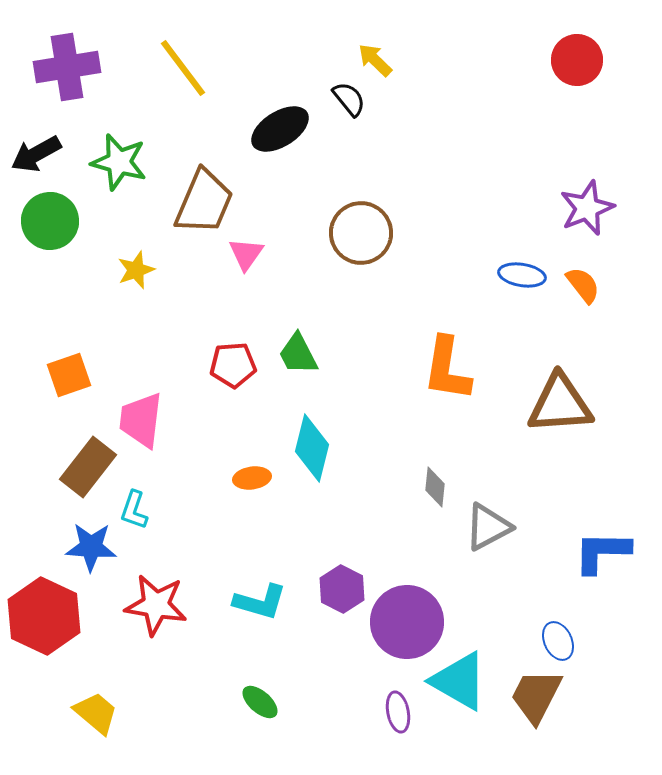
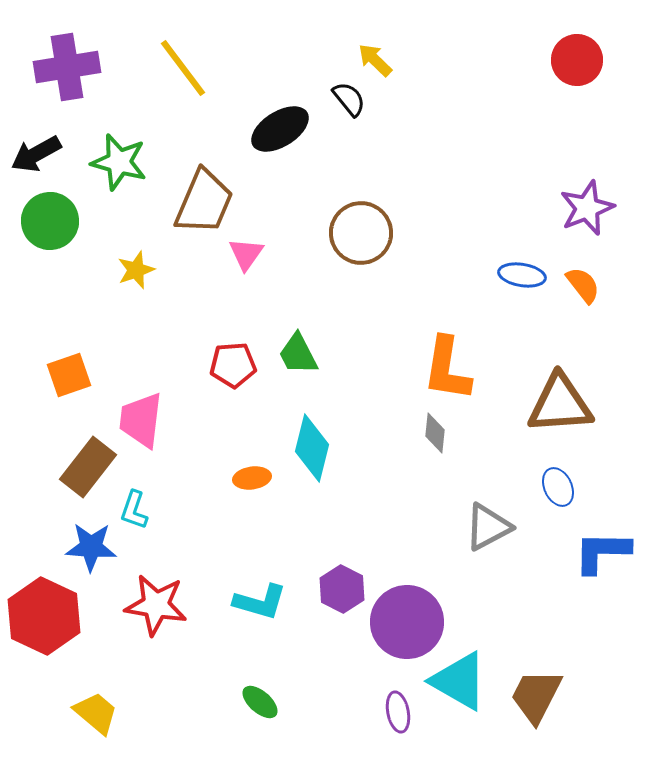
gray diamond at (435, 487): moved 54 px up
blue ellipse at (558, 641): moved 154 px up
